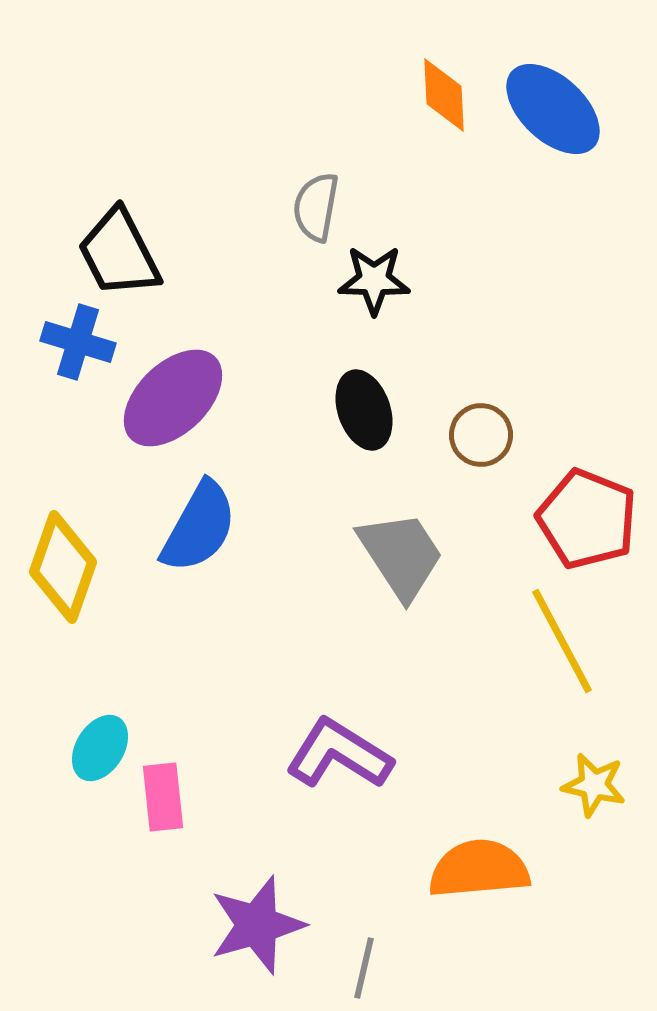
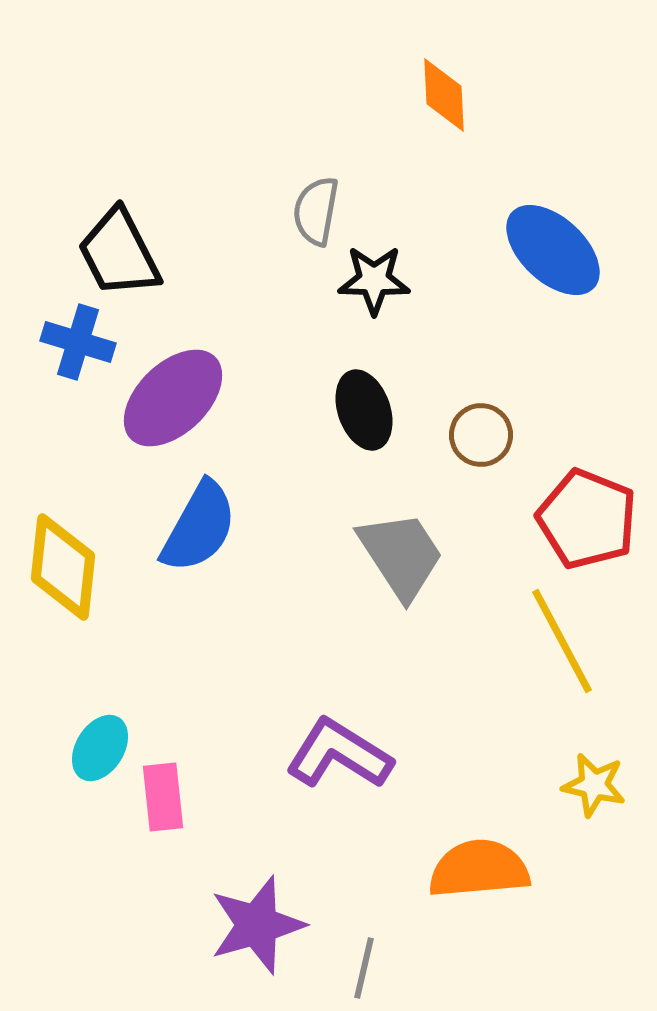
blue ellipse: moved 141 px down
gray semicircle: moved 4 px down
yellow diamond: rotated 13 degrees counterclockwise
